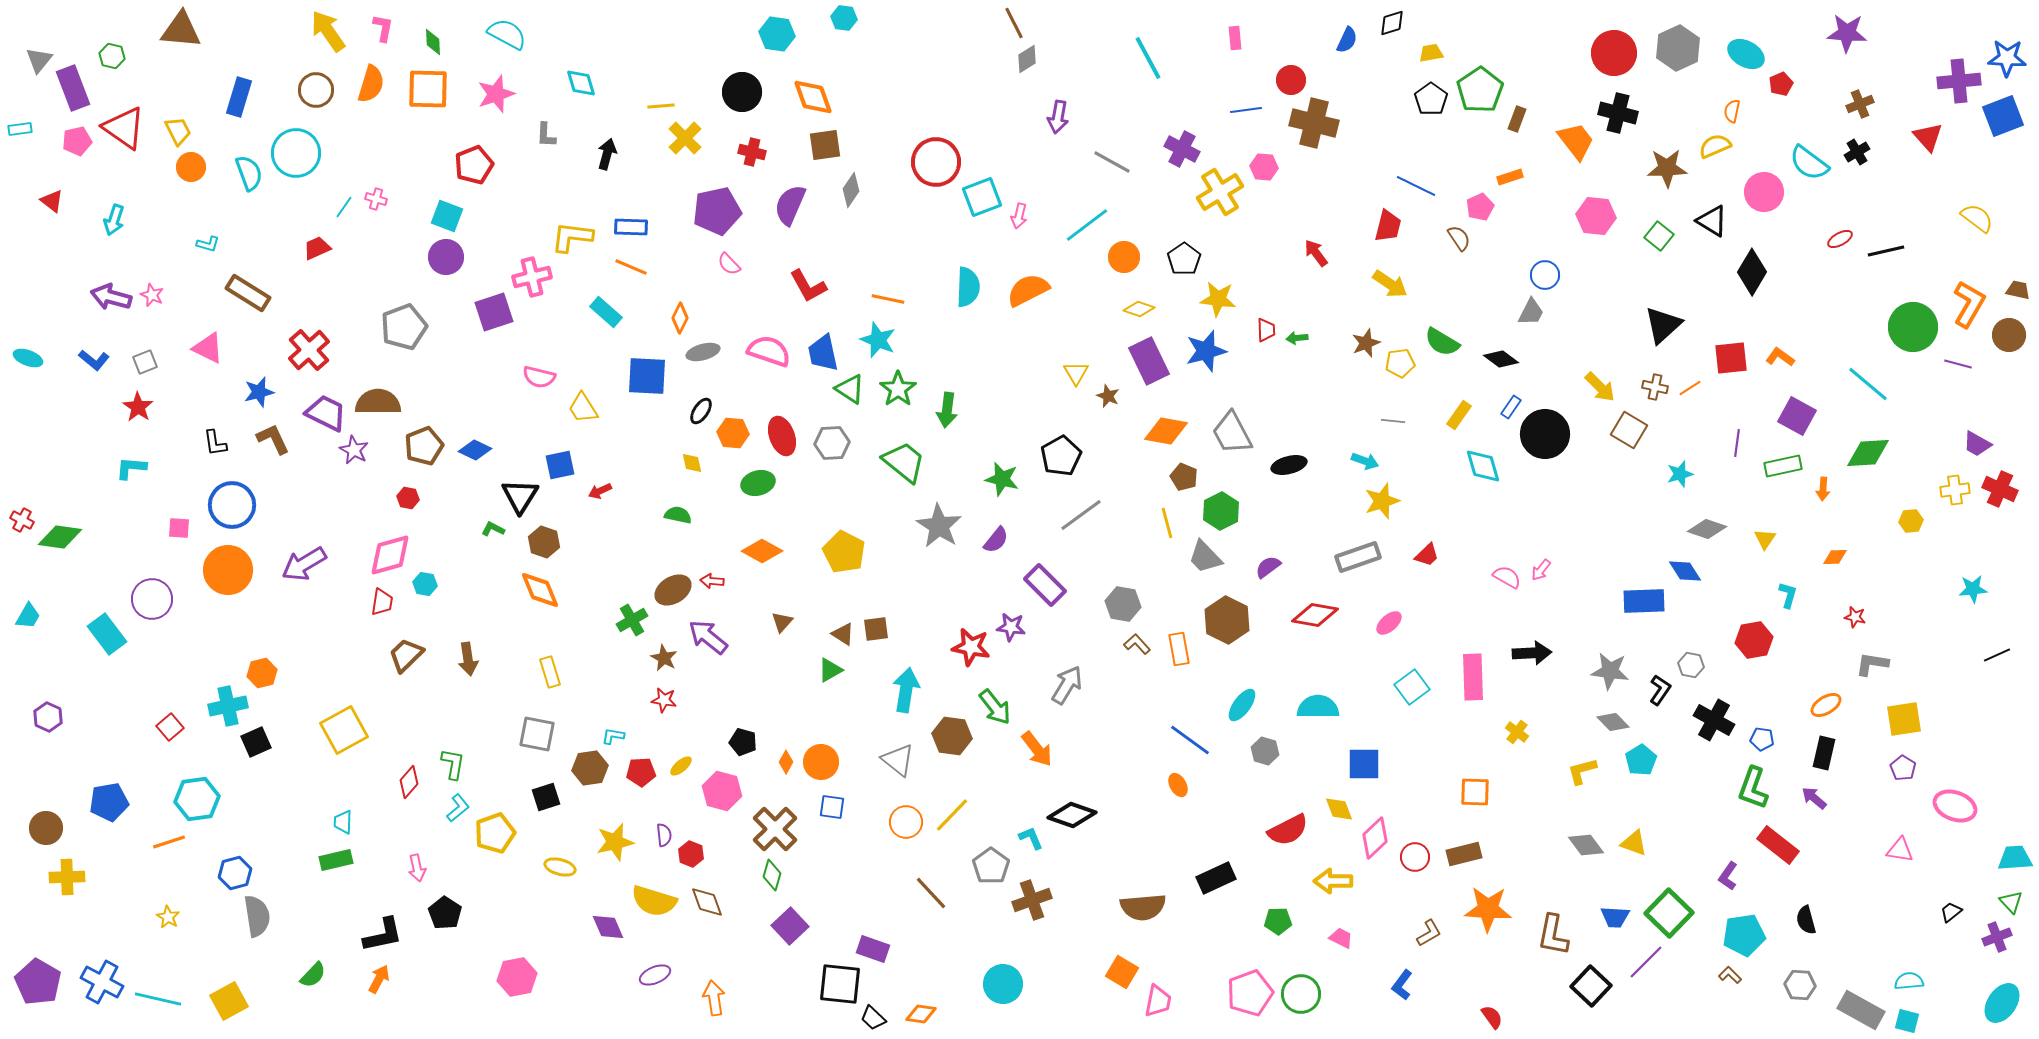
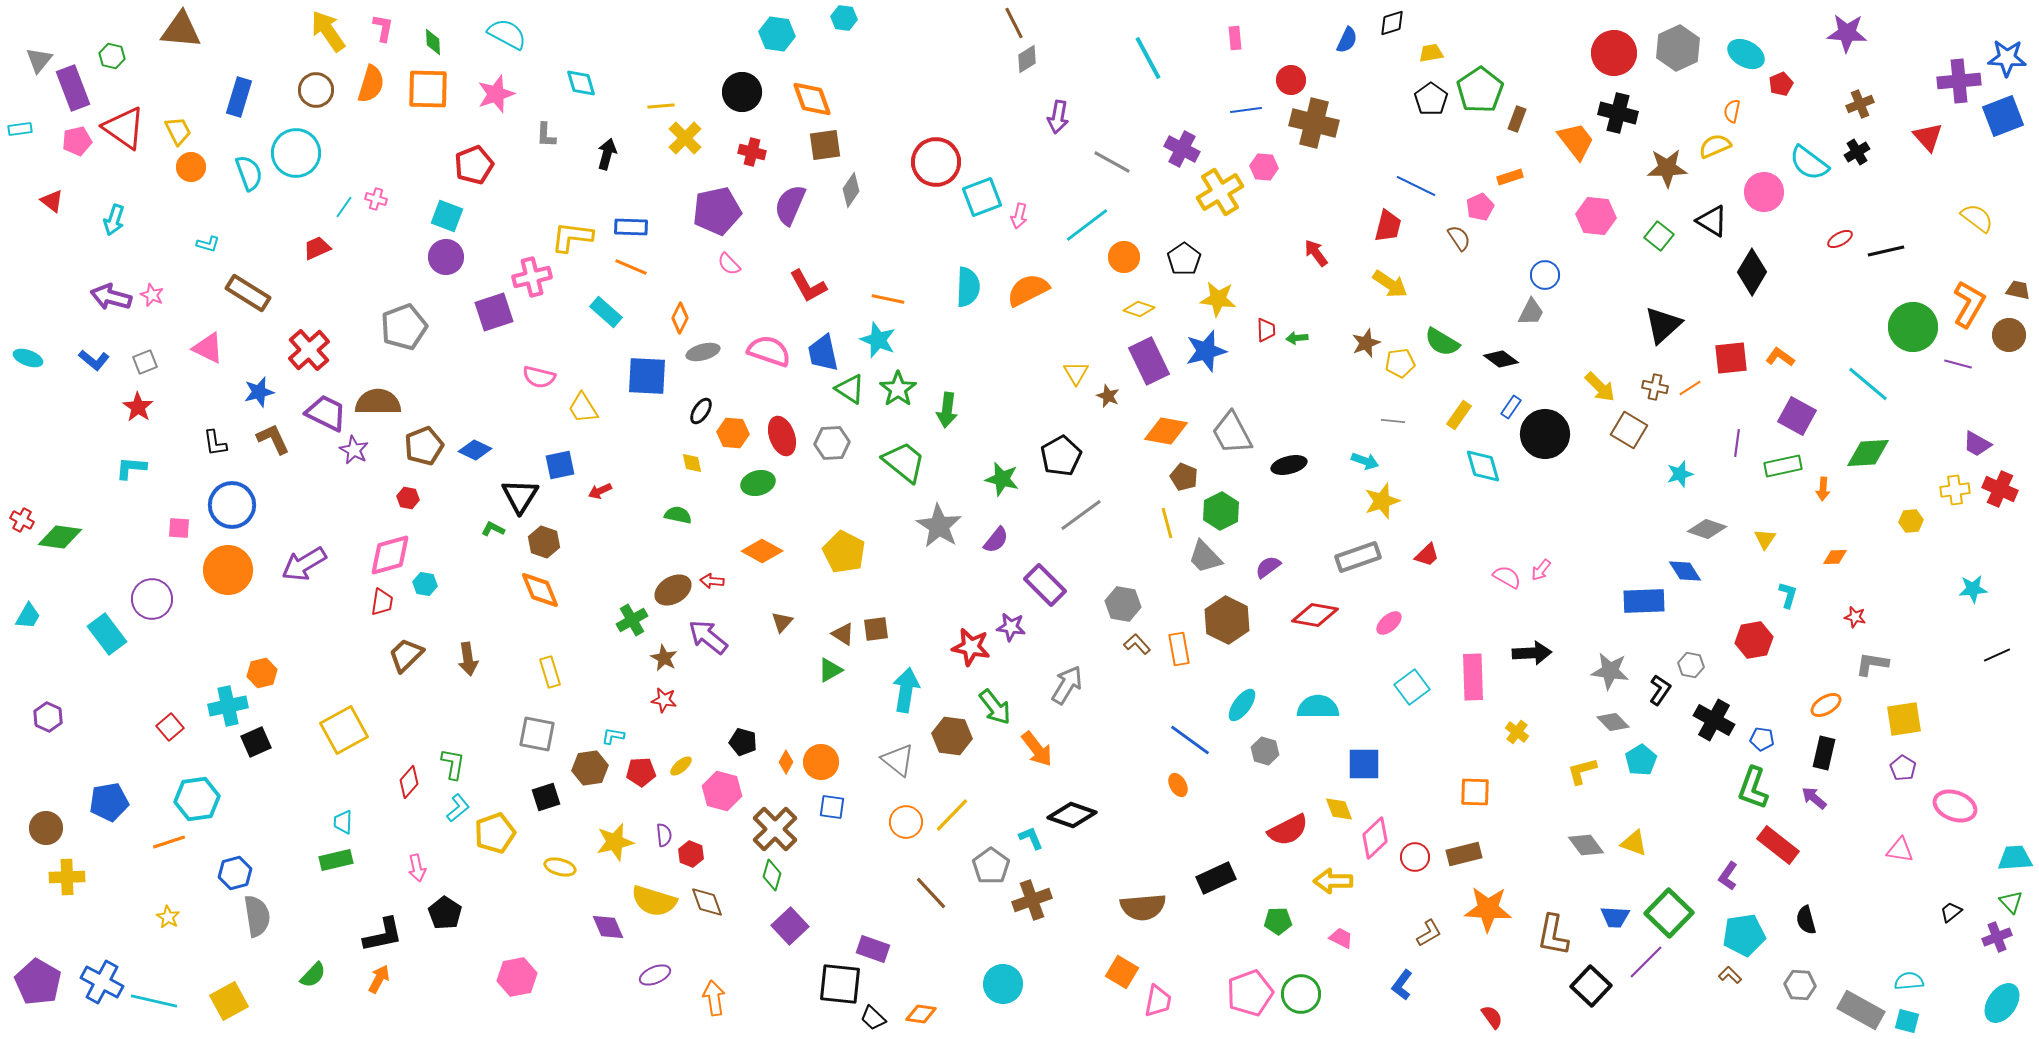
orange diamond at (813, 97): moved 1 px left, 2 px down
cyan line at (158, 999): moved 4 px left, 2 px down
